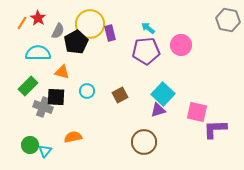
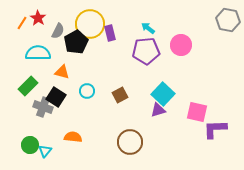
black square: rotated 30 degrees clockwise
orange semicircle: rotated 18 degrees clockwise
brown circle: moved 14 px left
